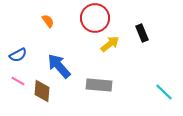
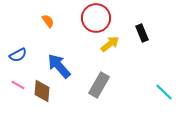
red circle: moved 1 px right
pink line: moved 4 px down
gray rectangle: rotated 65 degrees counterclockwise
